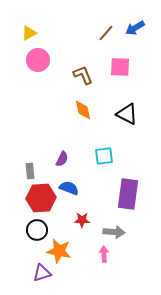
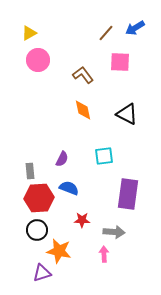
pink square: moved 5 px up
brown L-shape: rotated 15 degrees counterclockwise
red hexagon: moved 2 px left
